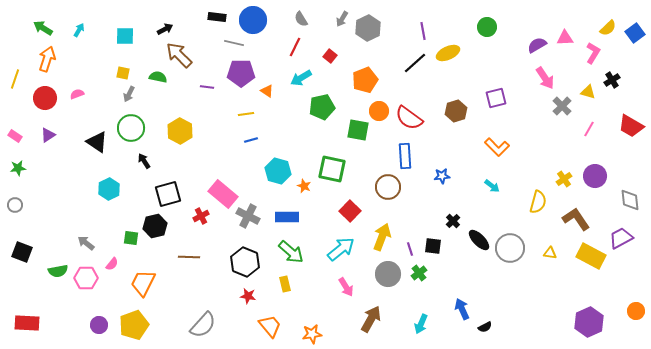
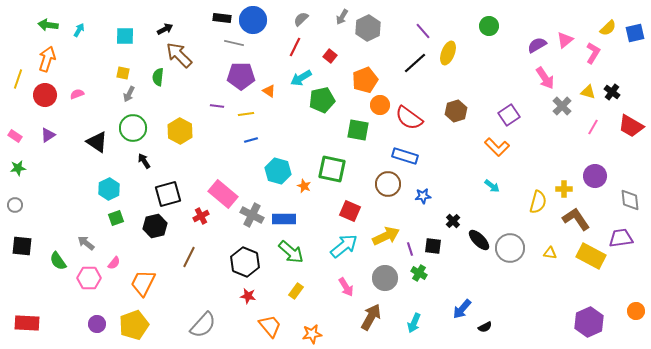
black rectangle at (217, 17): moved 5 px right, 1 px down
gray semicircle at (301, 19): rotated 77 degrees clockwise
gray arrow at (342, 19): moved 2 px up
green circle at (487, 27): moved 2 px right, 1 px up
green arrow at (43, 28): moved 5 px right, 3 px up; rotated 24 degrees counterclockwise
purple line at (423, 31): rotated 30 degrees counterclockwise
blue square at (635, 33): rotated 24 degrees clockwise
pink triangle at (565, 38): moved 2 px down; rotated 36 degrees counterclockwise
yellow ellipse at (448, 53): rotated 45 degrees counterclockwise
purple pentagon at (241, 73): moved 3 px down
green semicircle at (158, 77): rotated 96 degrees counterclockwise
yellow line at (15, 79): moved 3 px right
black cross at (612, 80): moved 12 px down; rotated 21 degrees counterclockwise
purple line at (207, 87): moved 10 px right, 19 px down
orange triangle at (267, 91): moved 2 px right
red circle at (45, 98): moved 3 px up
purple square at (496, 98): moved 13 px right, 17 px down; rotated 20 degrees counterclockwise
green pentagon at (322, 107): moved 7 px up
orange circle at (379, 111): moved 1 px right, 6 px up
green circle at (131, 128): moved 2 px right
pink line at (589, 129): moved 4 px right, 2 px up
blue rectangle at (405, 156): rotated 70 degrees counterclockwise
blue star at (442, 176): moved 19 px left, 20 px down
yellow cross at (564, 179): moved 10 px down; rotated 35 degrees clockwise
brown circle at (388, 187): moved 3 px up
red square at (350, 211): rotated 20 degrees counterclockwise
gray cross at (248, 216): moved 4 px right, 1 px up
blue rectangle at (287, 217): moved 3 px left, 2 px down
yellow arrow at (382, 237): moved 4 px right, 1 px up; rotated 44 degrees clockwise
green square at (131, 238): moved 15 px left, 20 px up; rotated 28 degrees counterclockwise
purple trapezoid at (621, 238): rotated 20 degrees clockwise
cyan arrow at (341, 249): moved 3 px right, 3 px up
black square at (22, 252): moved 6 px up; rotated 15 degrees counterclockwise
brown line at (189, 257): rotated 65 degrees counterclockwise
pink semicircle at (112, 264): moved 2 px right, 1 px up
green semicircle at (58, 271): moved 10 px up; rotated 66 degrees clockwise
green cross at (419, 273): rotated 21 degrees counterclockwise
gray circle at (388, 274): moved 3 px left, 4 px down
pink hexagon at (86, 278): moved 3 px right
yellow rectangle at (285, 284): moved 11 px right, 7 px down; rotated 49 degrees clockwise
blue arrow at (462, 309): rotated 115 degrees counterclockwise
brown arrow at (371, 319): moved 2 px up
cyan arrow at (421, 324): moved 7 px left, 1 px up
purple circle at (99, 325): moved 2 px left, 1 px up
